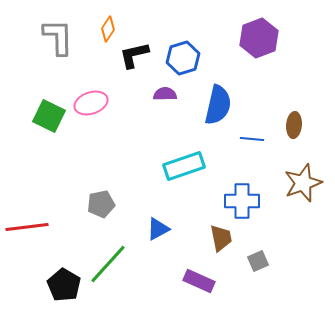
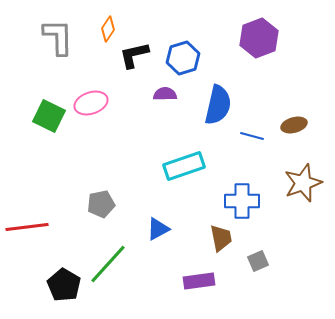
brown ellipse: rotated 70 degrees clockwise
blue line: moved 3 px up; rotated 10 degrees clockwise
purple rectangle: rotated 32 degrees counterclockwise
